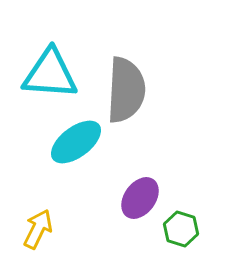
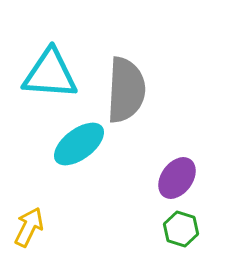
cyan ellipse: moved 3 px right, 2 px down
purple ellipse: moved 37 px right, 20 px up
yellow arrow: moved 9 px left, 2 px up
